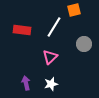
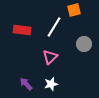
purple arrow: moved 1 px down; rotated 32 degrees counterclockwise
